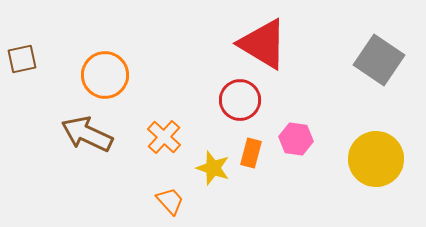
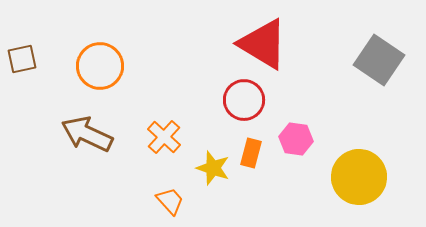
orange circle: moved 5 px left, 9 px up
red circle: moved 4 px right
yellow circle: moved 17 px left, 18 px down
